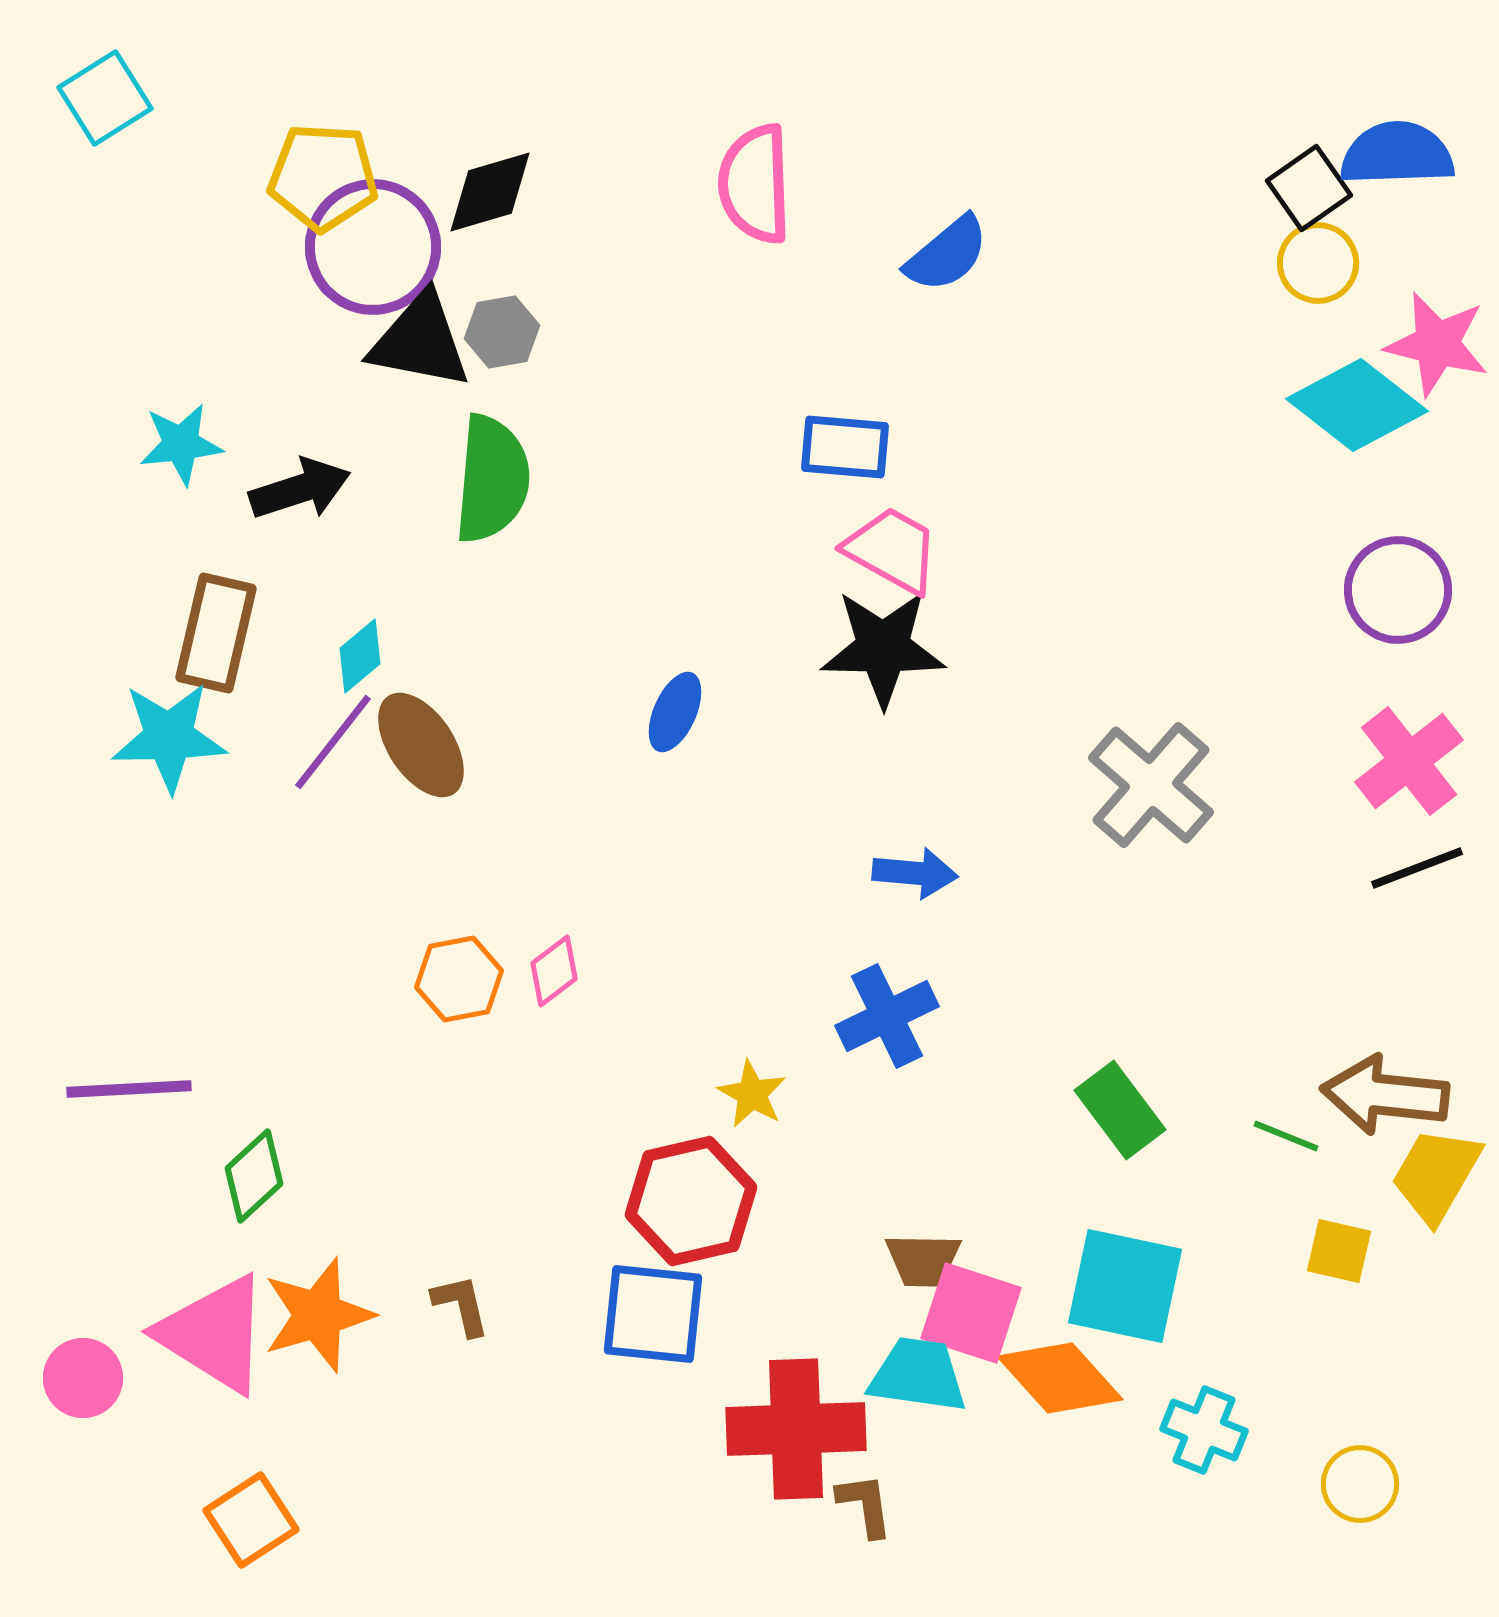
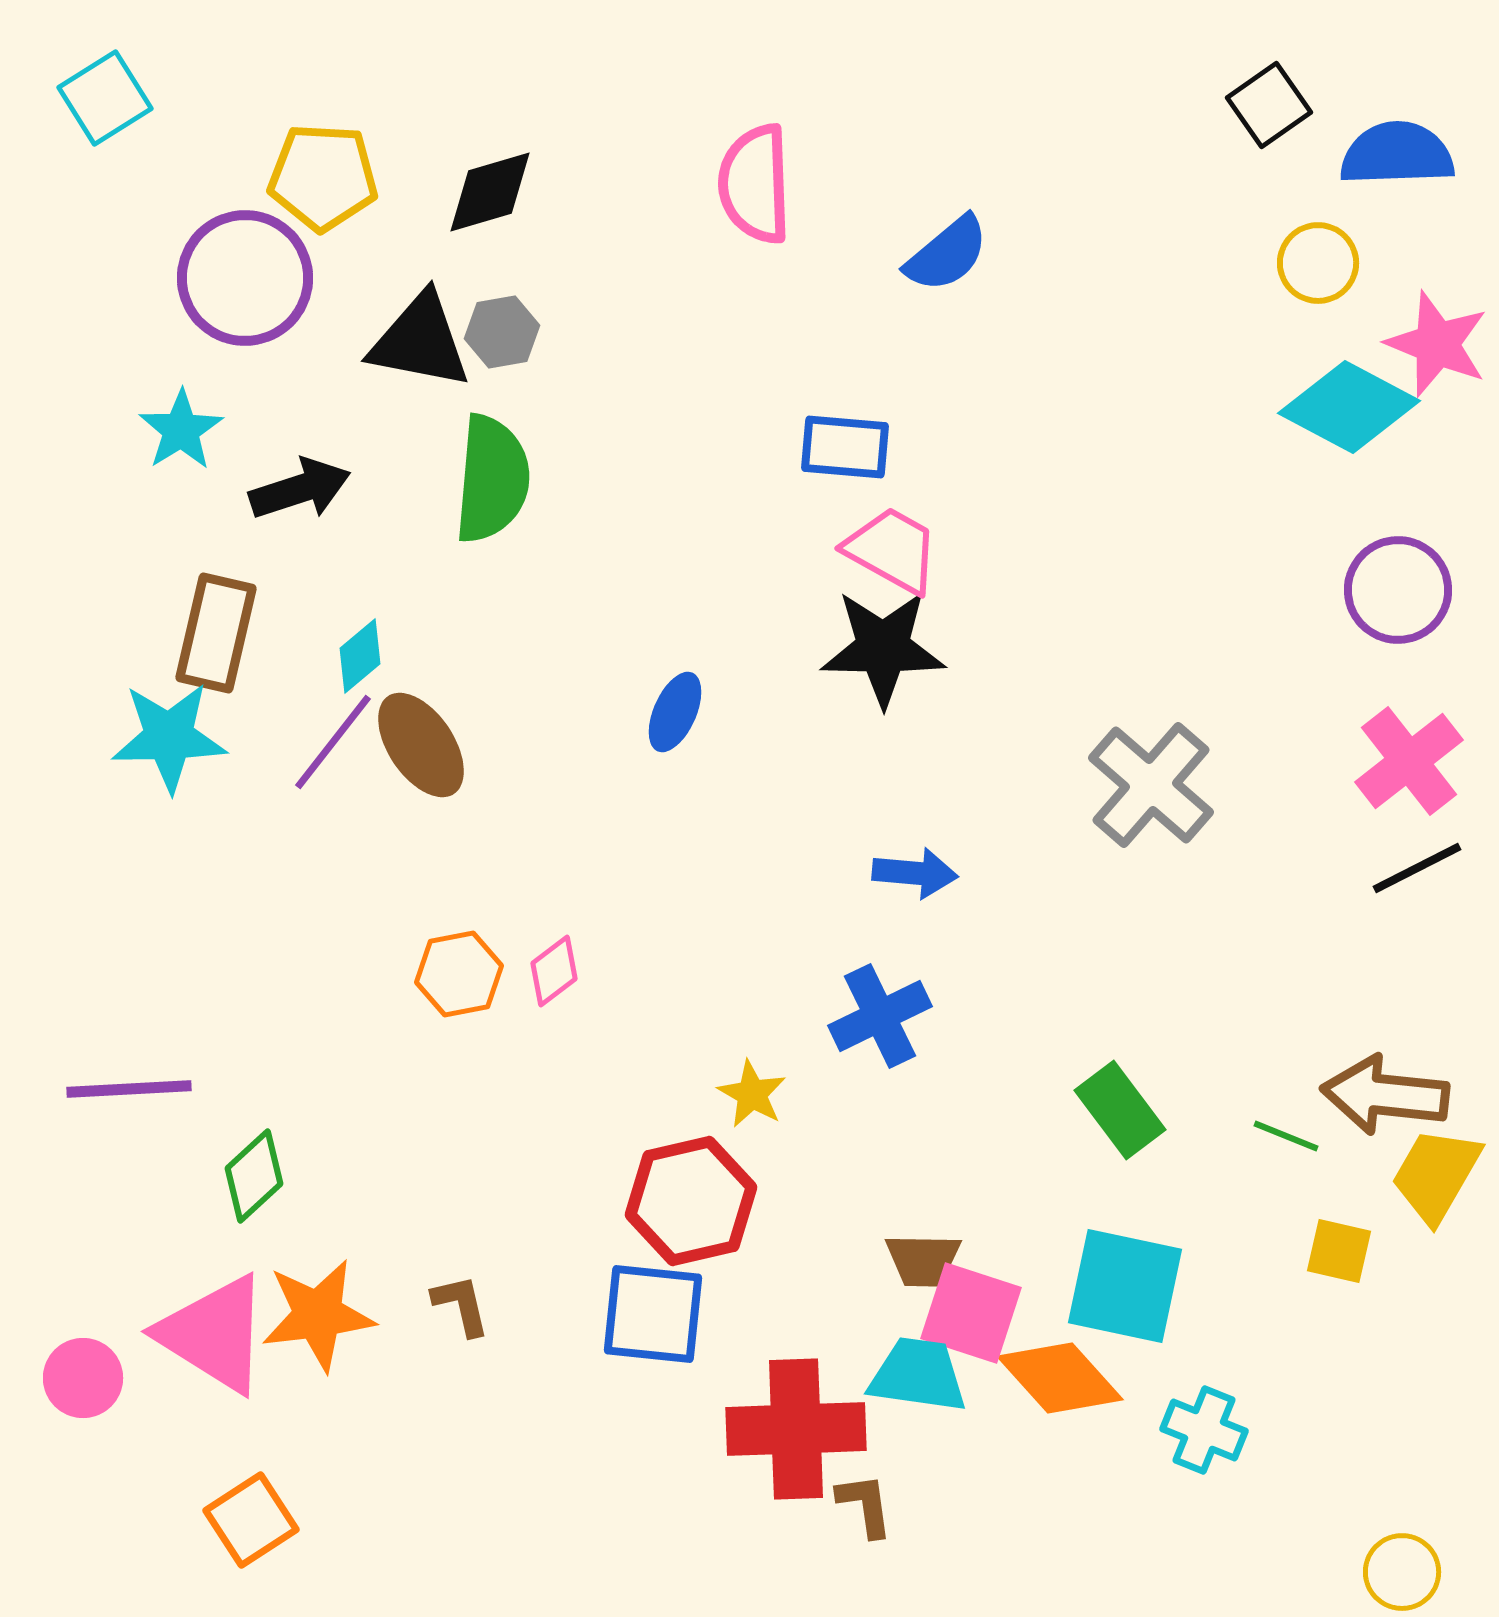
black square at (1309, 188): moved 40 px left, 83 px up
purple circle at (373, 247): moved 128 px left, 31 px down
pink star at (1437, 344): rotated 8 degrees clockwise
cyan diamond at (1357, 405): moved 8 px left, 2 px down; rotated 10 degrees counterclockwise
cyan star at (181, 444): moved 14 px up; rotated 26 degrees counterclockwise
black line at (1417, 868): rotated 6 degrees counterclockwise
orange hexagon at (459, 979): moved 5 px up
blue cross at (887, 1016): moved 7 px left
orange star at (318, 1315): rotated 9 degrees clockwise
yellow circle at (1360, 1484): moved 42 px right, 88 px down
